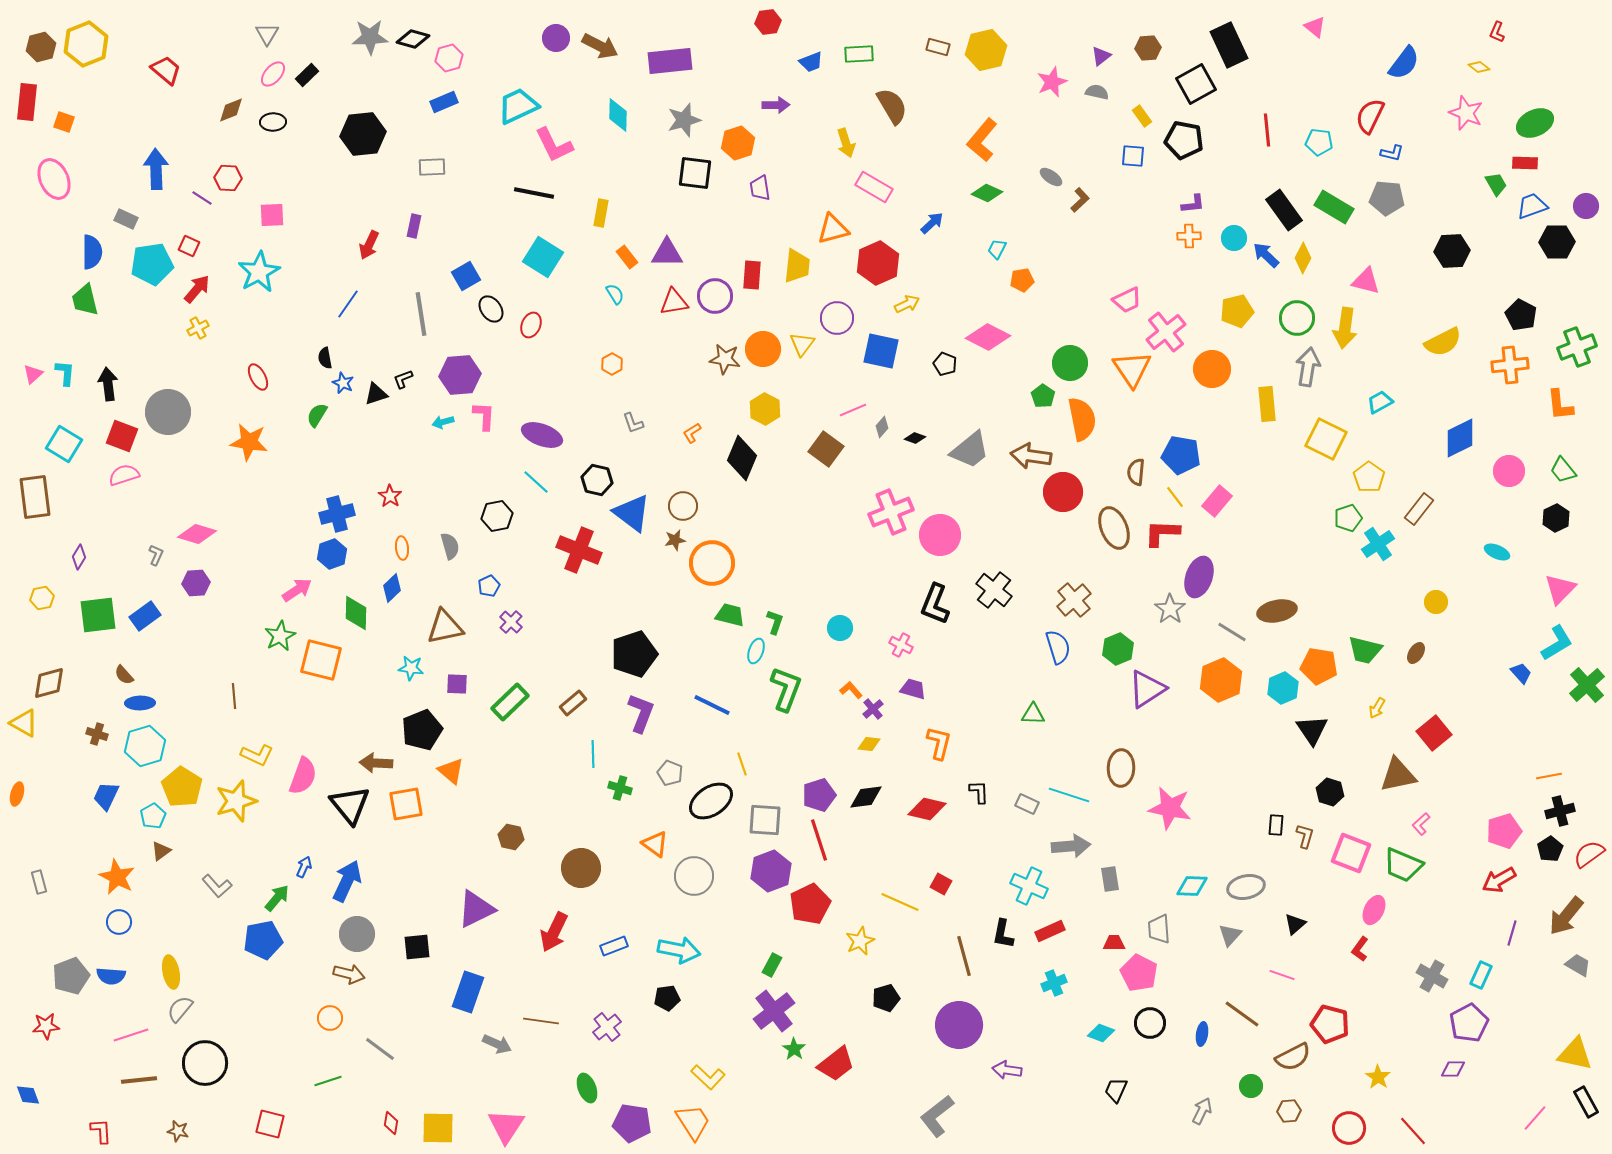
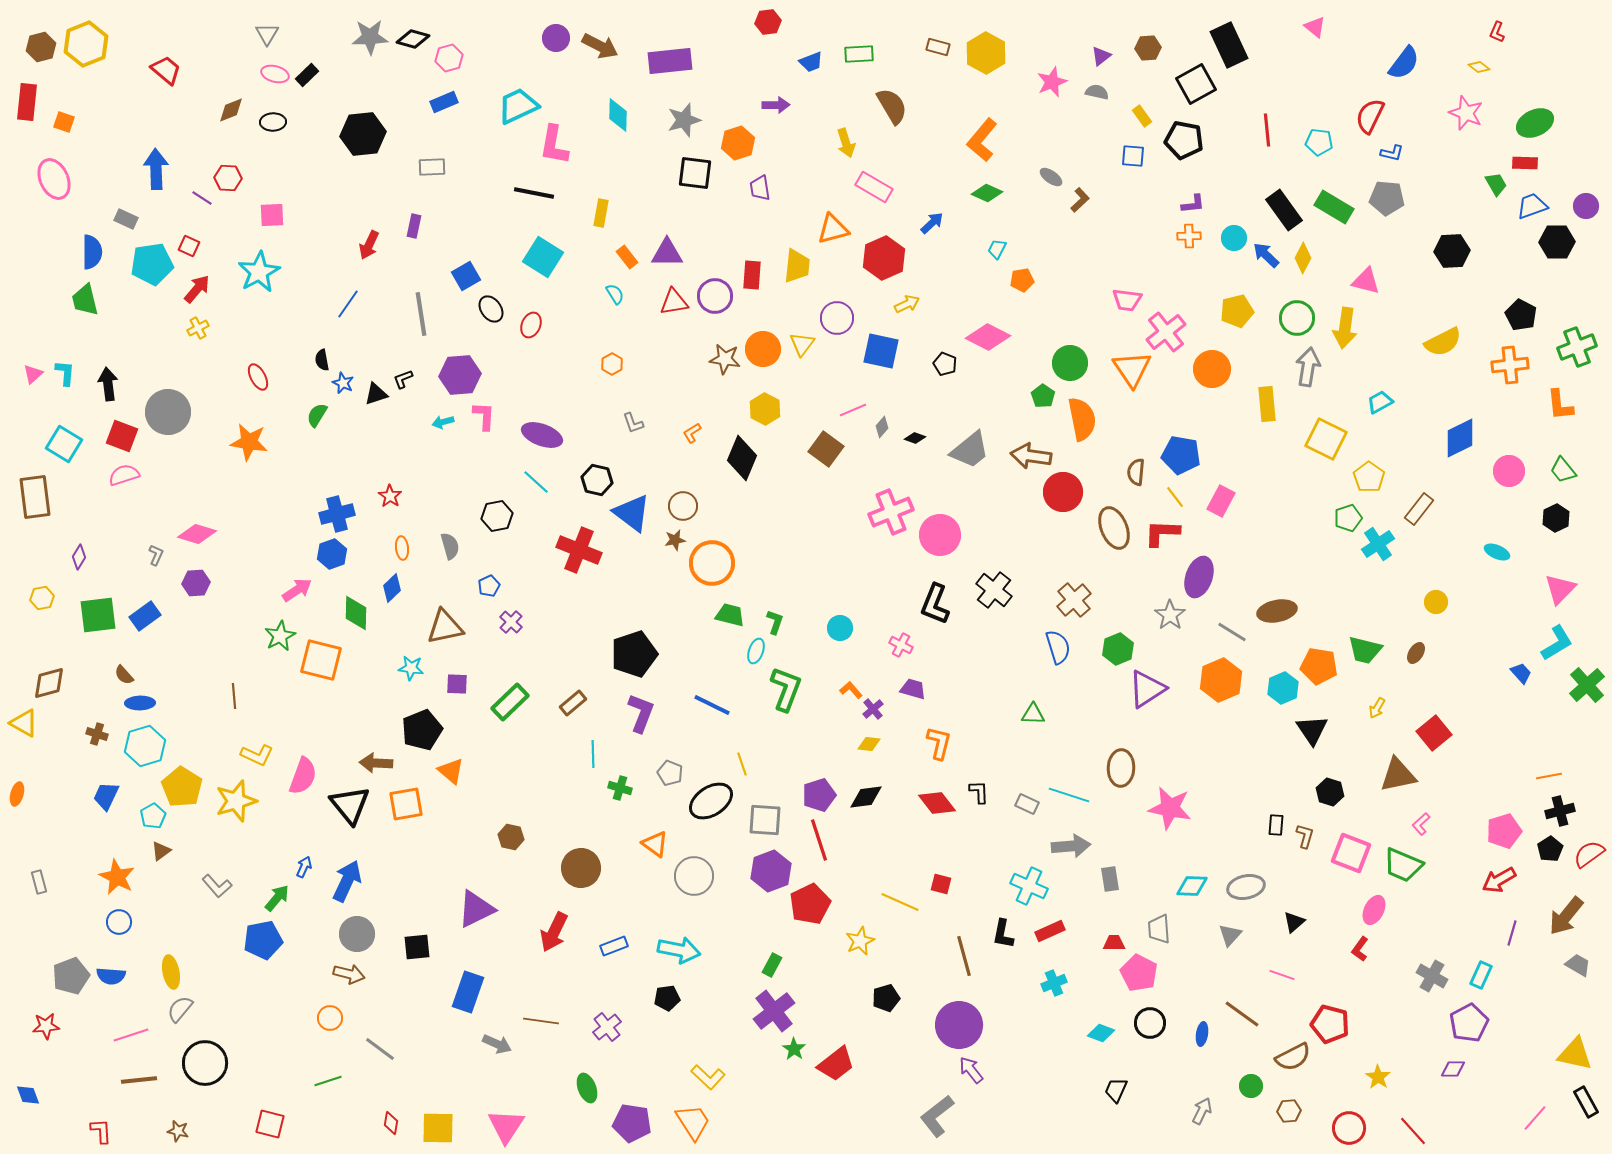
yellow hexagon at (986, 50): moved 3 px down; rotated 18 degrees counterclockwise
pink ellipse at (273, 74): moved 2 px right; rotated 64 degrees clockwise
pink L-shape at (554, 145): rotated 36 degrees clockwise
red hexagon at (878, 263): moved 6 px right, 5 px up
pink trapezoid at (1127, 300): rotated 32 degrees clockwise
black semicircle at (325, 358): moved 3 px left, 2 px down
pink rectangle at (1217, 501): moved 4 px right; rotated 12 degrees counterclockwise
gray star at (1170, 609): moved 6 px down
red diamond at (927, 809): moved 10 px right, 6 px up; rotated 39 degrees clockwise
red square at (941, 884): rotated 15 degrees counterclockwise
black triangle at (1295, 924): moved 1 px left, 2 px up
purple arrow at (1007, 1070): moved 36 px left; rotated 44 degrees clockwise
